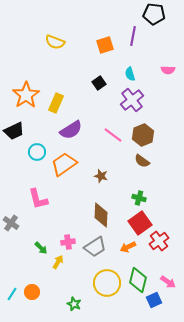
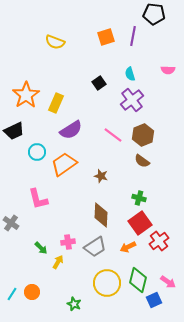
orange square: moved 1 px right, 8 px up
